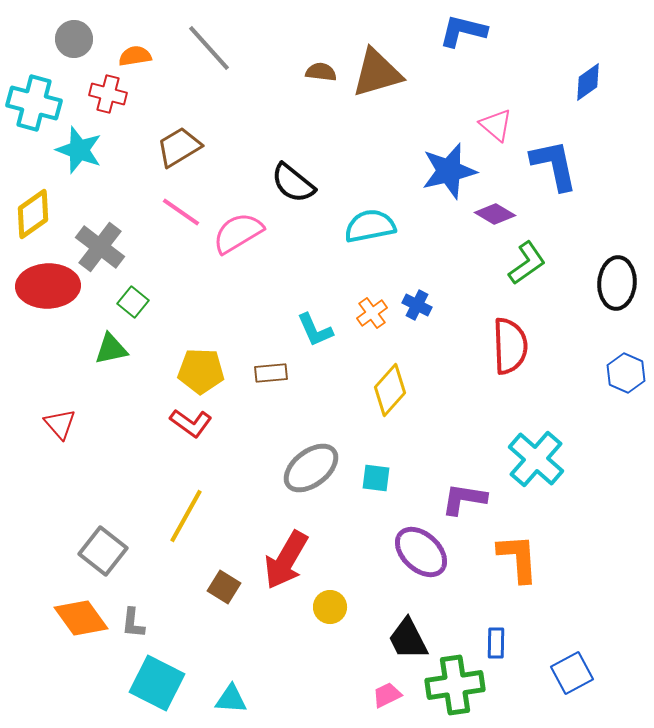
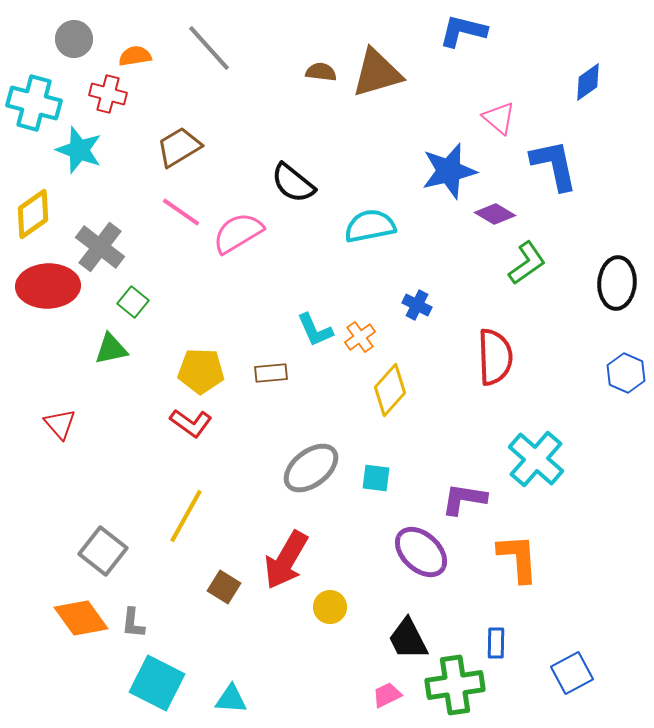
pink triangle at (496, 125): moved 3 px right, 7 px up
orange cross at (372, 313): moved 12 px left, 24 px down
red semicircle at (510, 346): moved 15 px left, 11 px down
